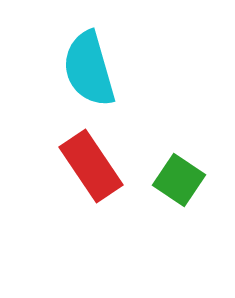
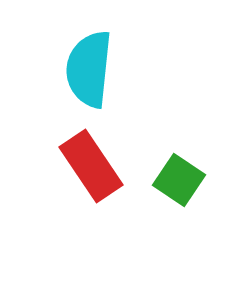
cyan semicircle: rotated 22 degrees clockwise
